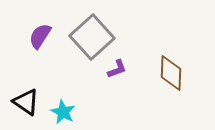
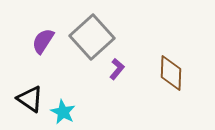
purple semicircle: moved 3 px right, 5 px down
purple L-shape: rotated 30 degrees counterclockwise
black triangle: moved 4 px right, 3 px up
